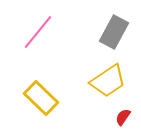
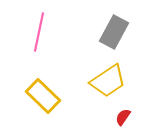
pink line: moved 1 px right; rotated 27 degrees counterclockwise
yellow rectangle: moved 2 px right, 2 px up
